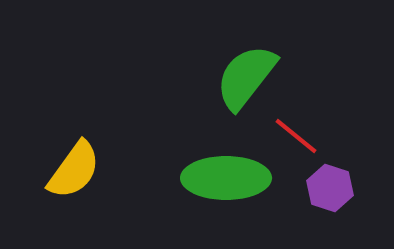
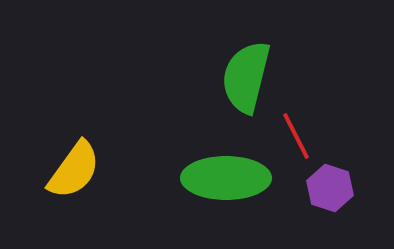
green semicircle: rotated 24 degrees counterclockwise
red line: rotated 24 degrees clockwise
